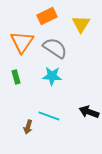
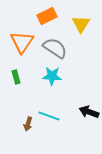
brown arrow: moved 3 px up
